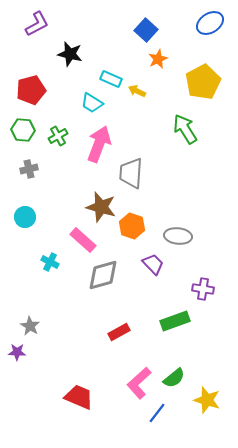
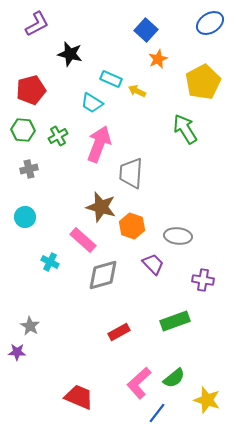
purple cross: moved 9 px up
